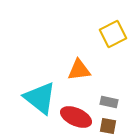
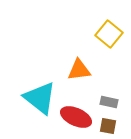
yellow square: moved 4 px left; rotated 24 degrees counterclockwise
